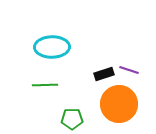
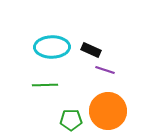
purple line: moved 24 px left
black rectangle: moved 13 px left, 24 px up; rotated 42 degrees clockwise
orange circle: moved 11 px left, 7 px down
green pentagon: moved 1 px left, 1 px down
